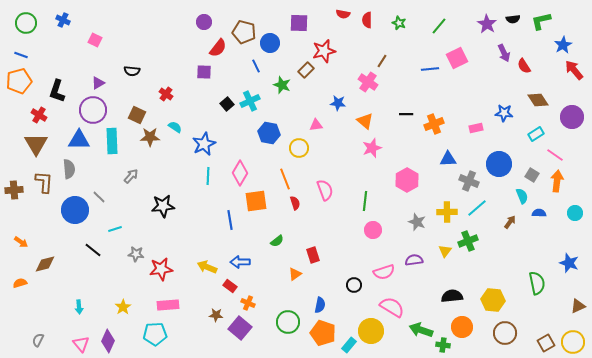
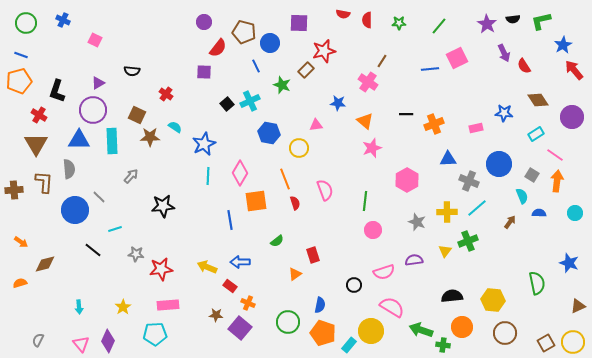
green star at (399, 23): rotated 24 degrees counterclockwise
